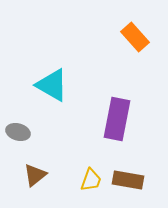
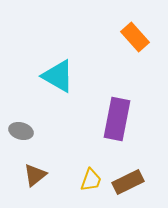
cyan triangle: moved 6 px right, 9 px up
gray ellipse: moved 3 px right, 1 px up
brown rectangle: moved 2 px down; rotated 36 degrees counterclockwise
